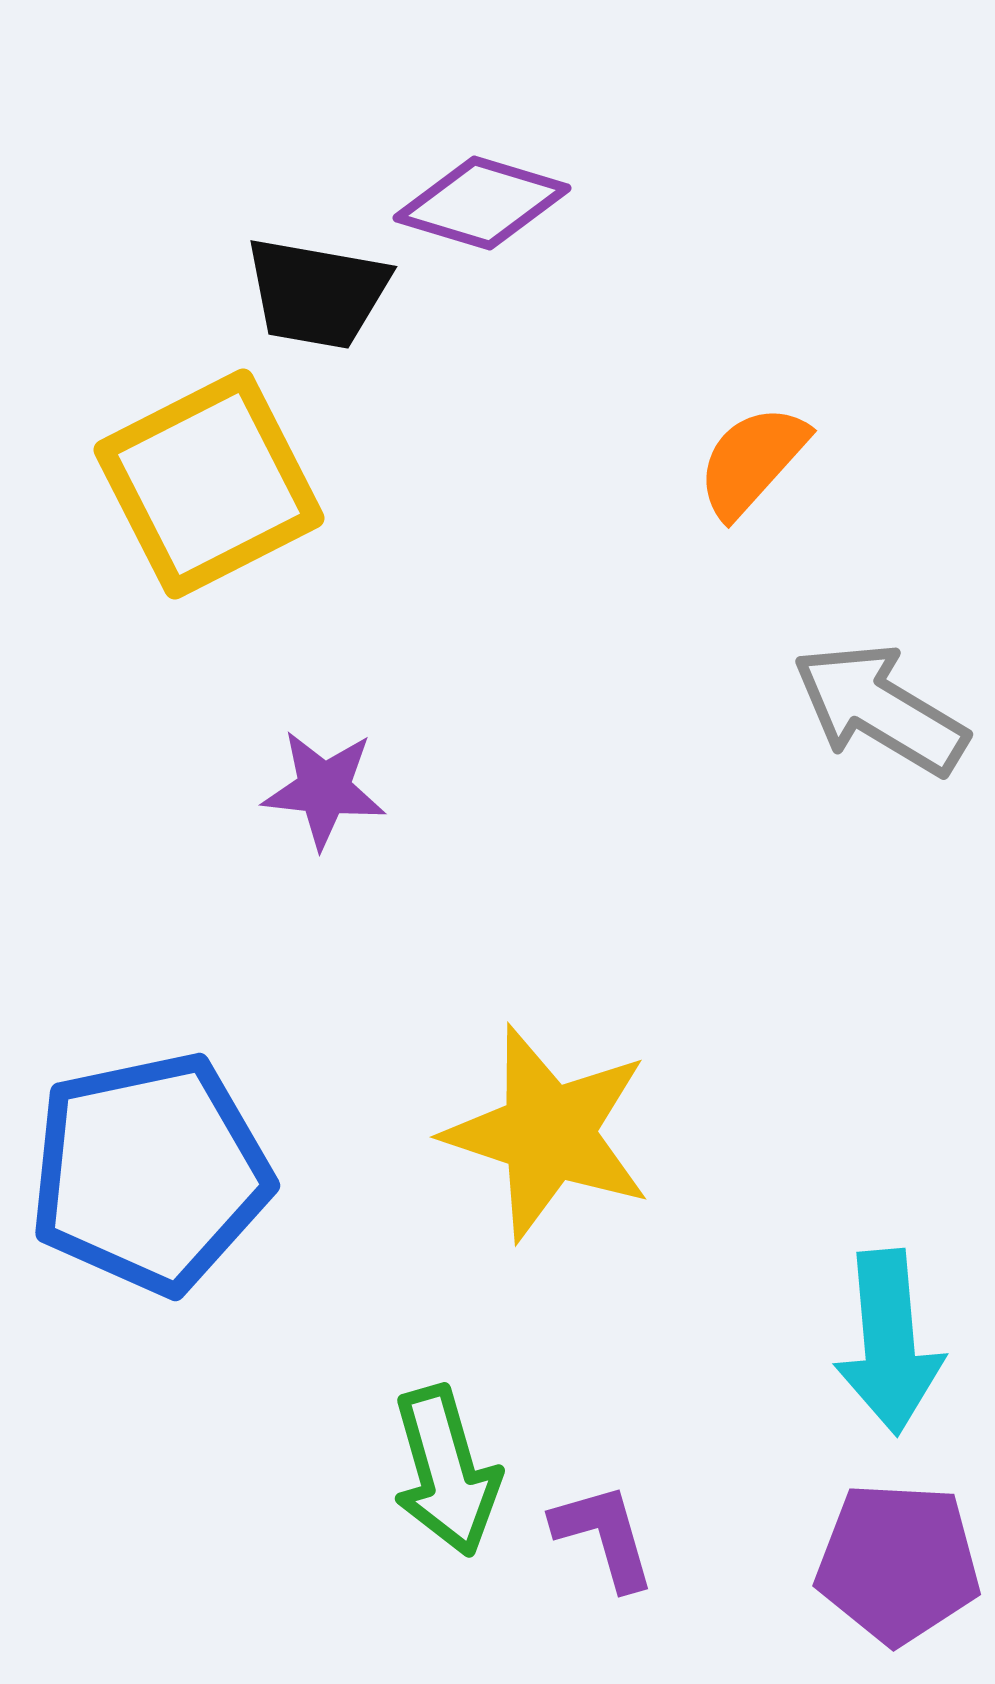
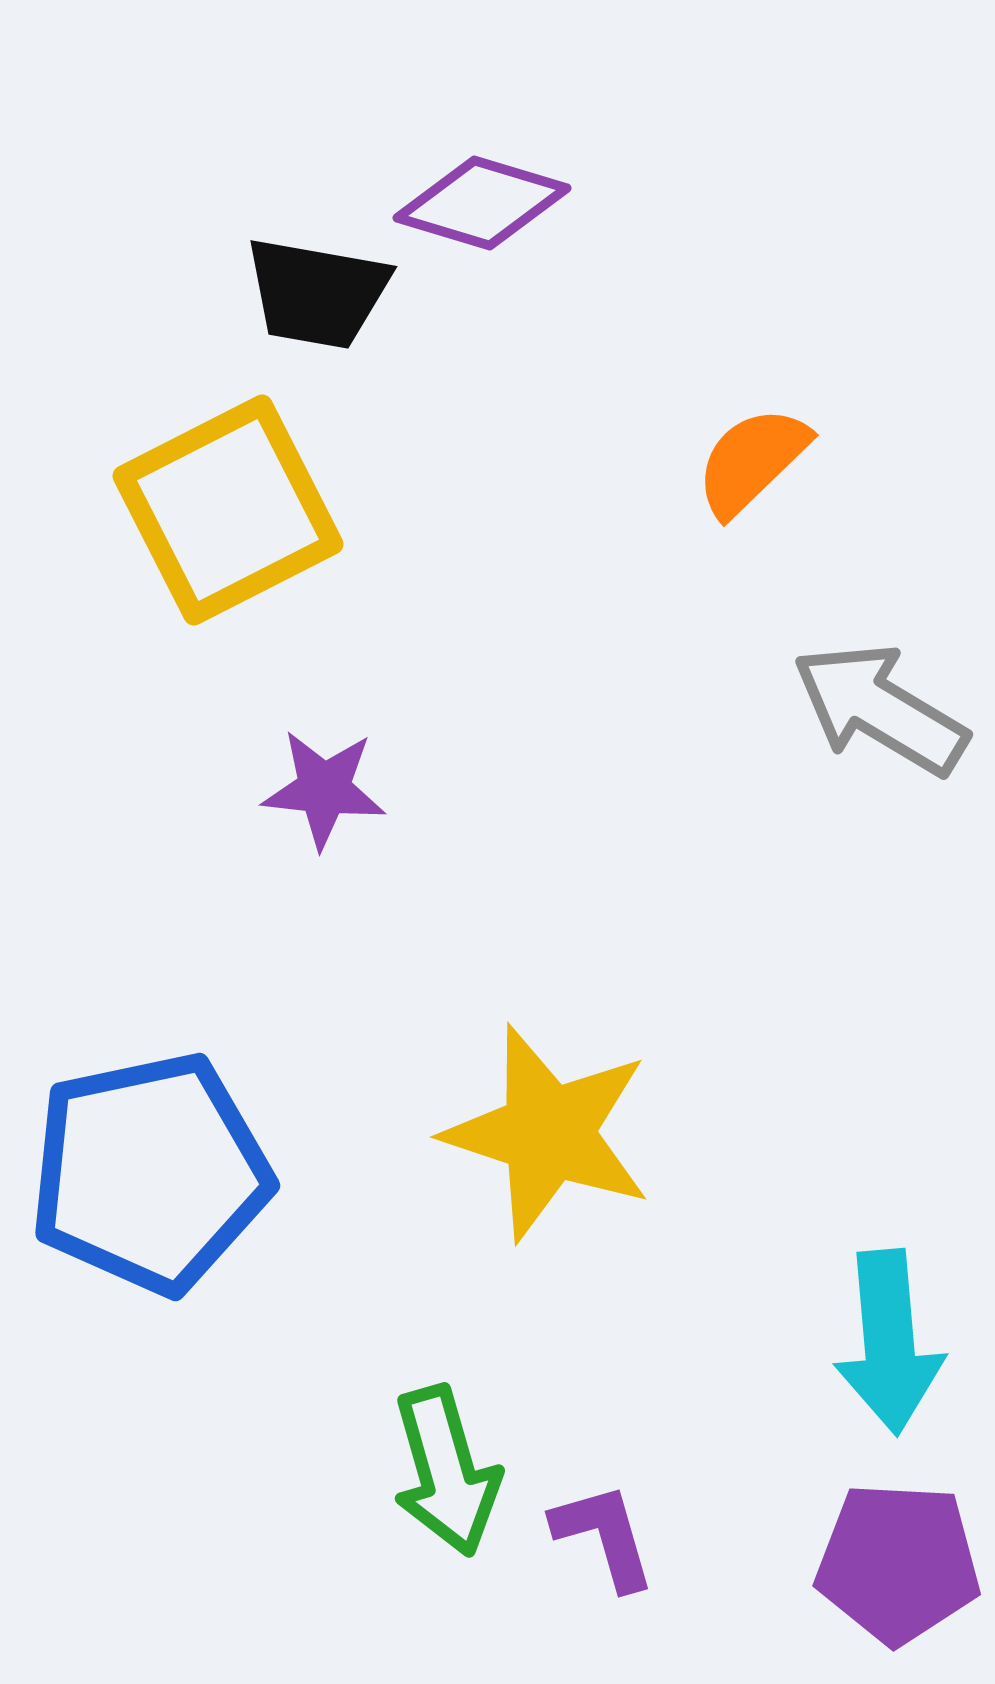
orange semicircle: rotated 4 degrees clockwise
yellow square: moved 19 px right, 26 px down
